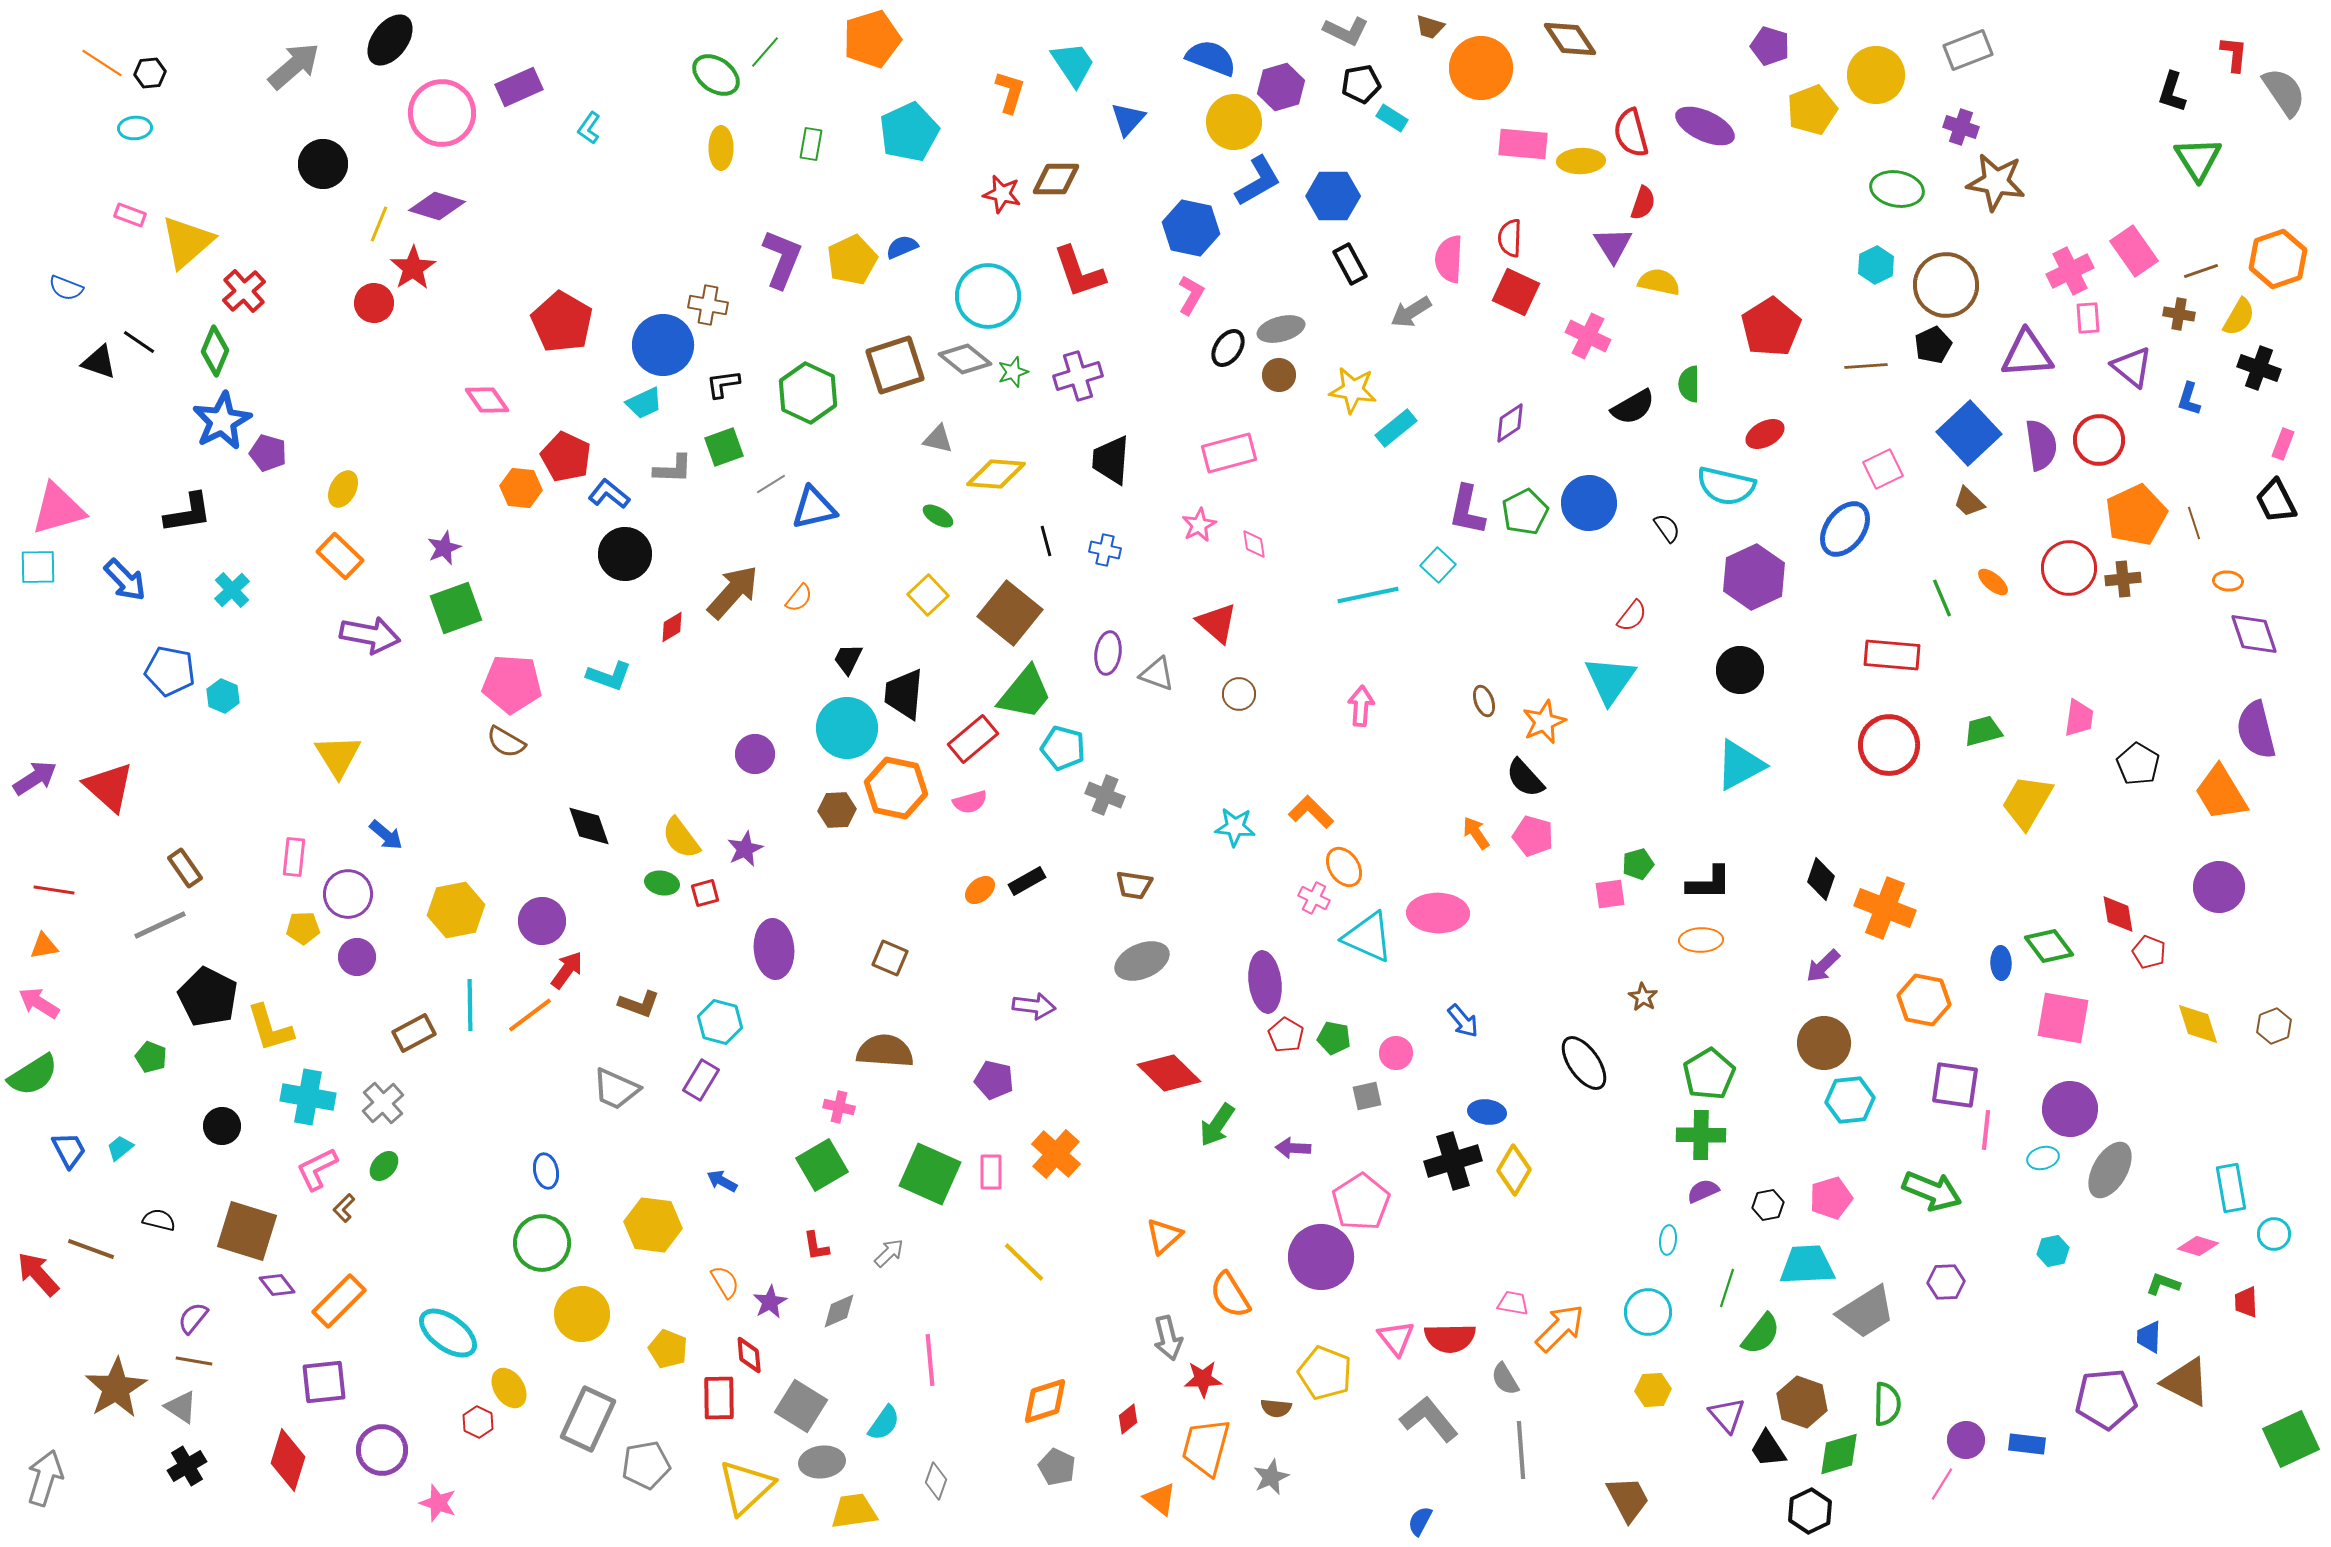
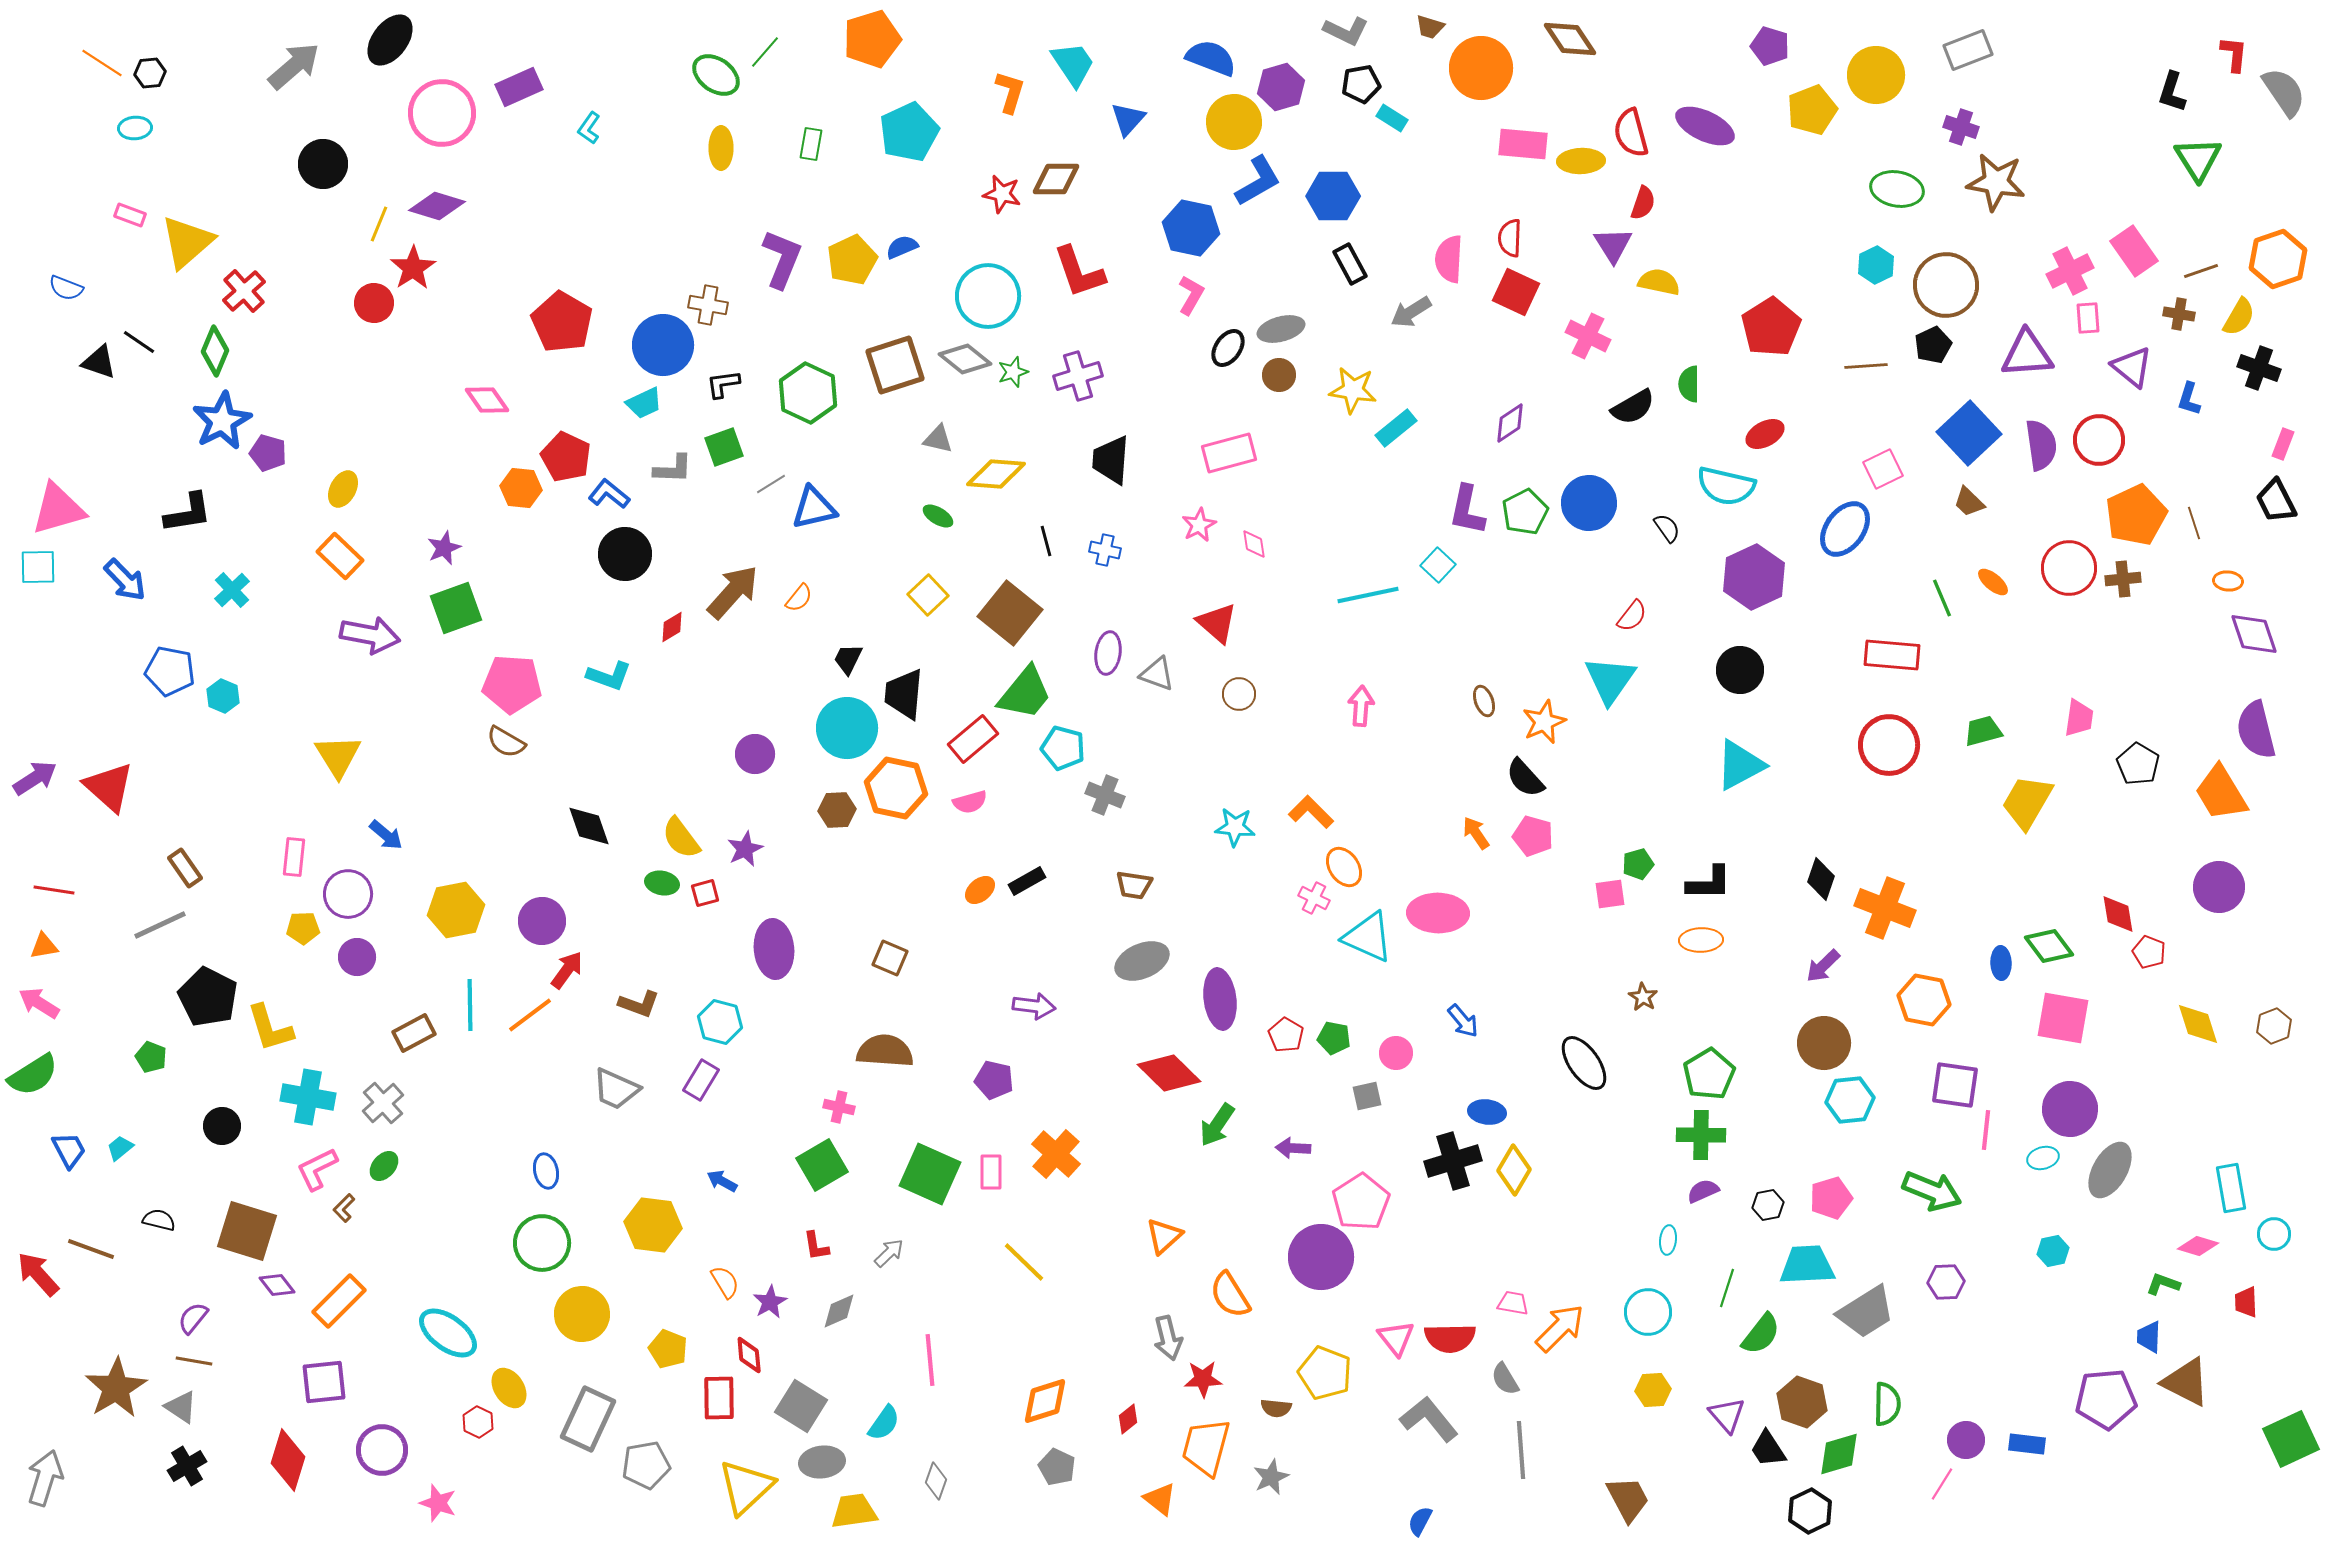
purple ellipse at (1265, 982): moved 45 px left, 17 px down
